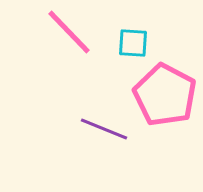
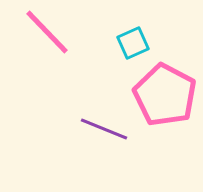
pink line: moved 22 px left
cyan square: rotated 28 degrees counterclockwise
